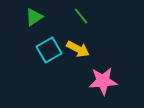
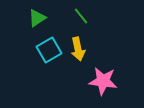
green triangle: moved 3 px right, 1 px down
yellow arrow: rotated 50 degrees clockwise
pink star: rotated 12 degrees clockwise
